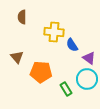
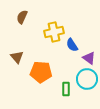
brown semicircle: rotated 24 degrees clockwise
yellow cross: rotated 18 degrees counterclockwise
green rectangle: rotated 32 degrees clockwise
